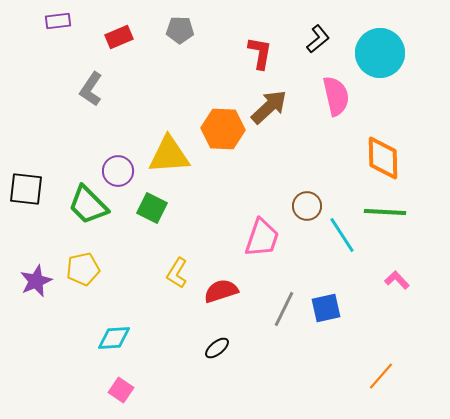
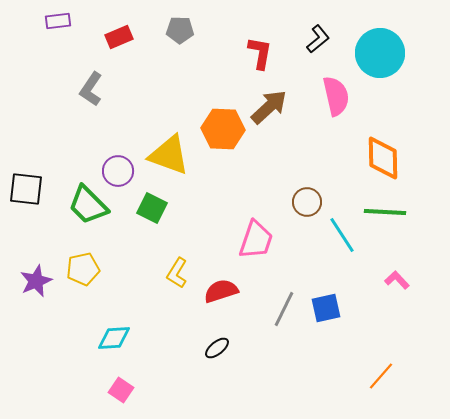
yellow triangle: rotated 24 degrees clockwise
brown circle: moved 4 px up
pink trapezoid: moved 6 px left, 2 px down
